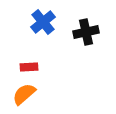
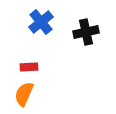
blue cross: moved 2 px left
orange semicircle: rotated 25 degrees counterclockwise
